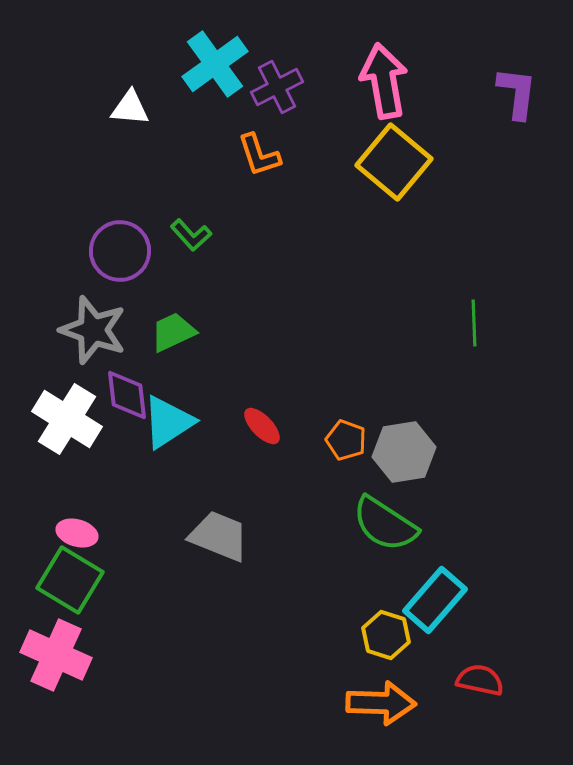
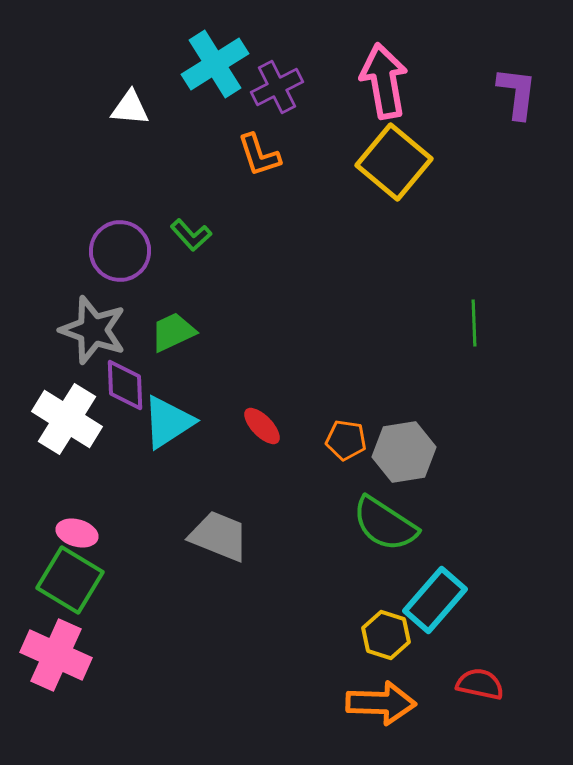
cyan cross: rotated 4 degrees clockwise
purple diamond: moved 2 px left, 10 px up; rotated 4 degrees clockwise
orange pentagon: rotated 12 degrees counterclockwise
red semicircle: moved 4 px down
